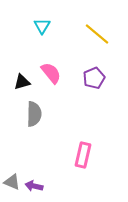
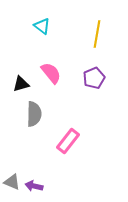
cyan triangle: rotated 24 degrees counterclockwise
yellow line: rotated 60 degrees clockwise
black triangle: moved 1 px left, 2 px down
pink rectangle: moved 15 px left, 14 px up; rotated 25 degrees clockwise
